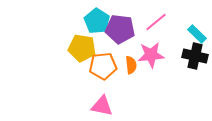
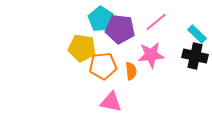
cyan pentagon: moved 4 px right, 2 px up
orange semicircle: moved 6 px down
pink triangle: moved 9 px right, 4 px up
